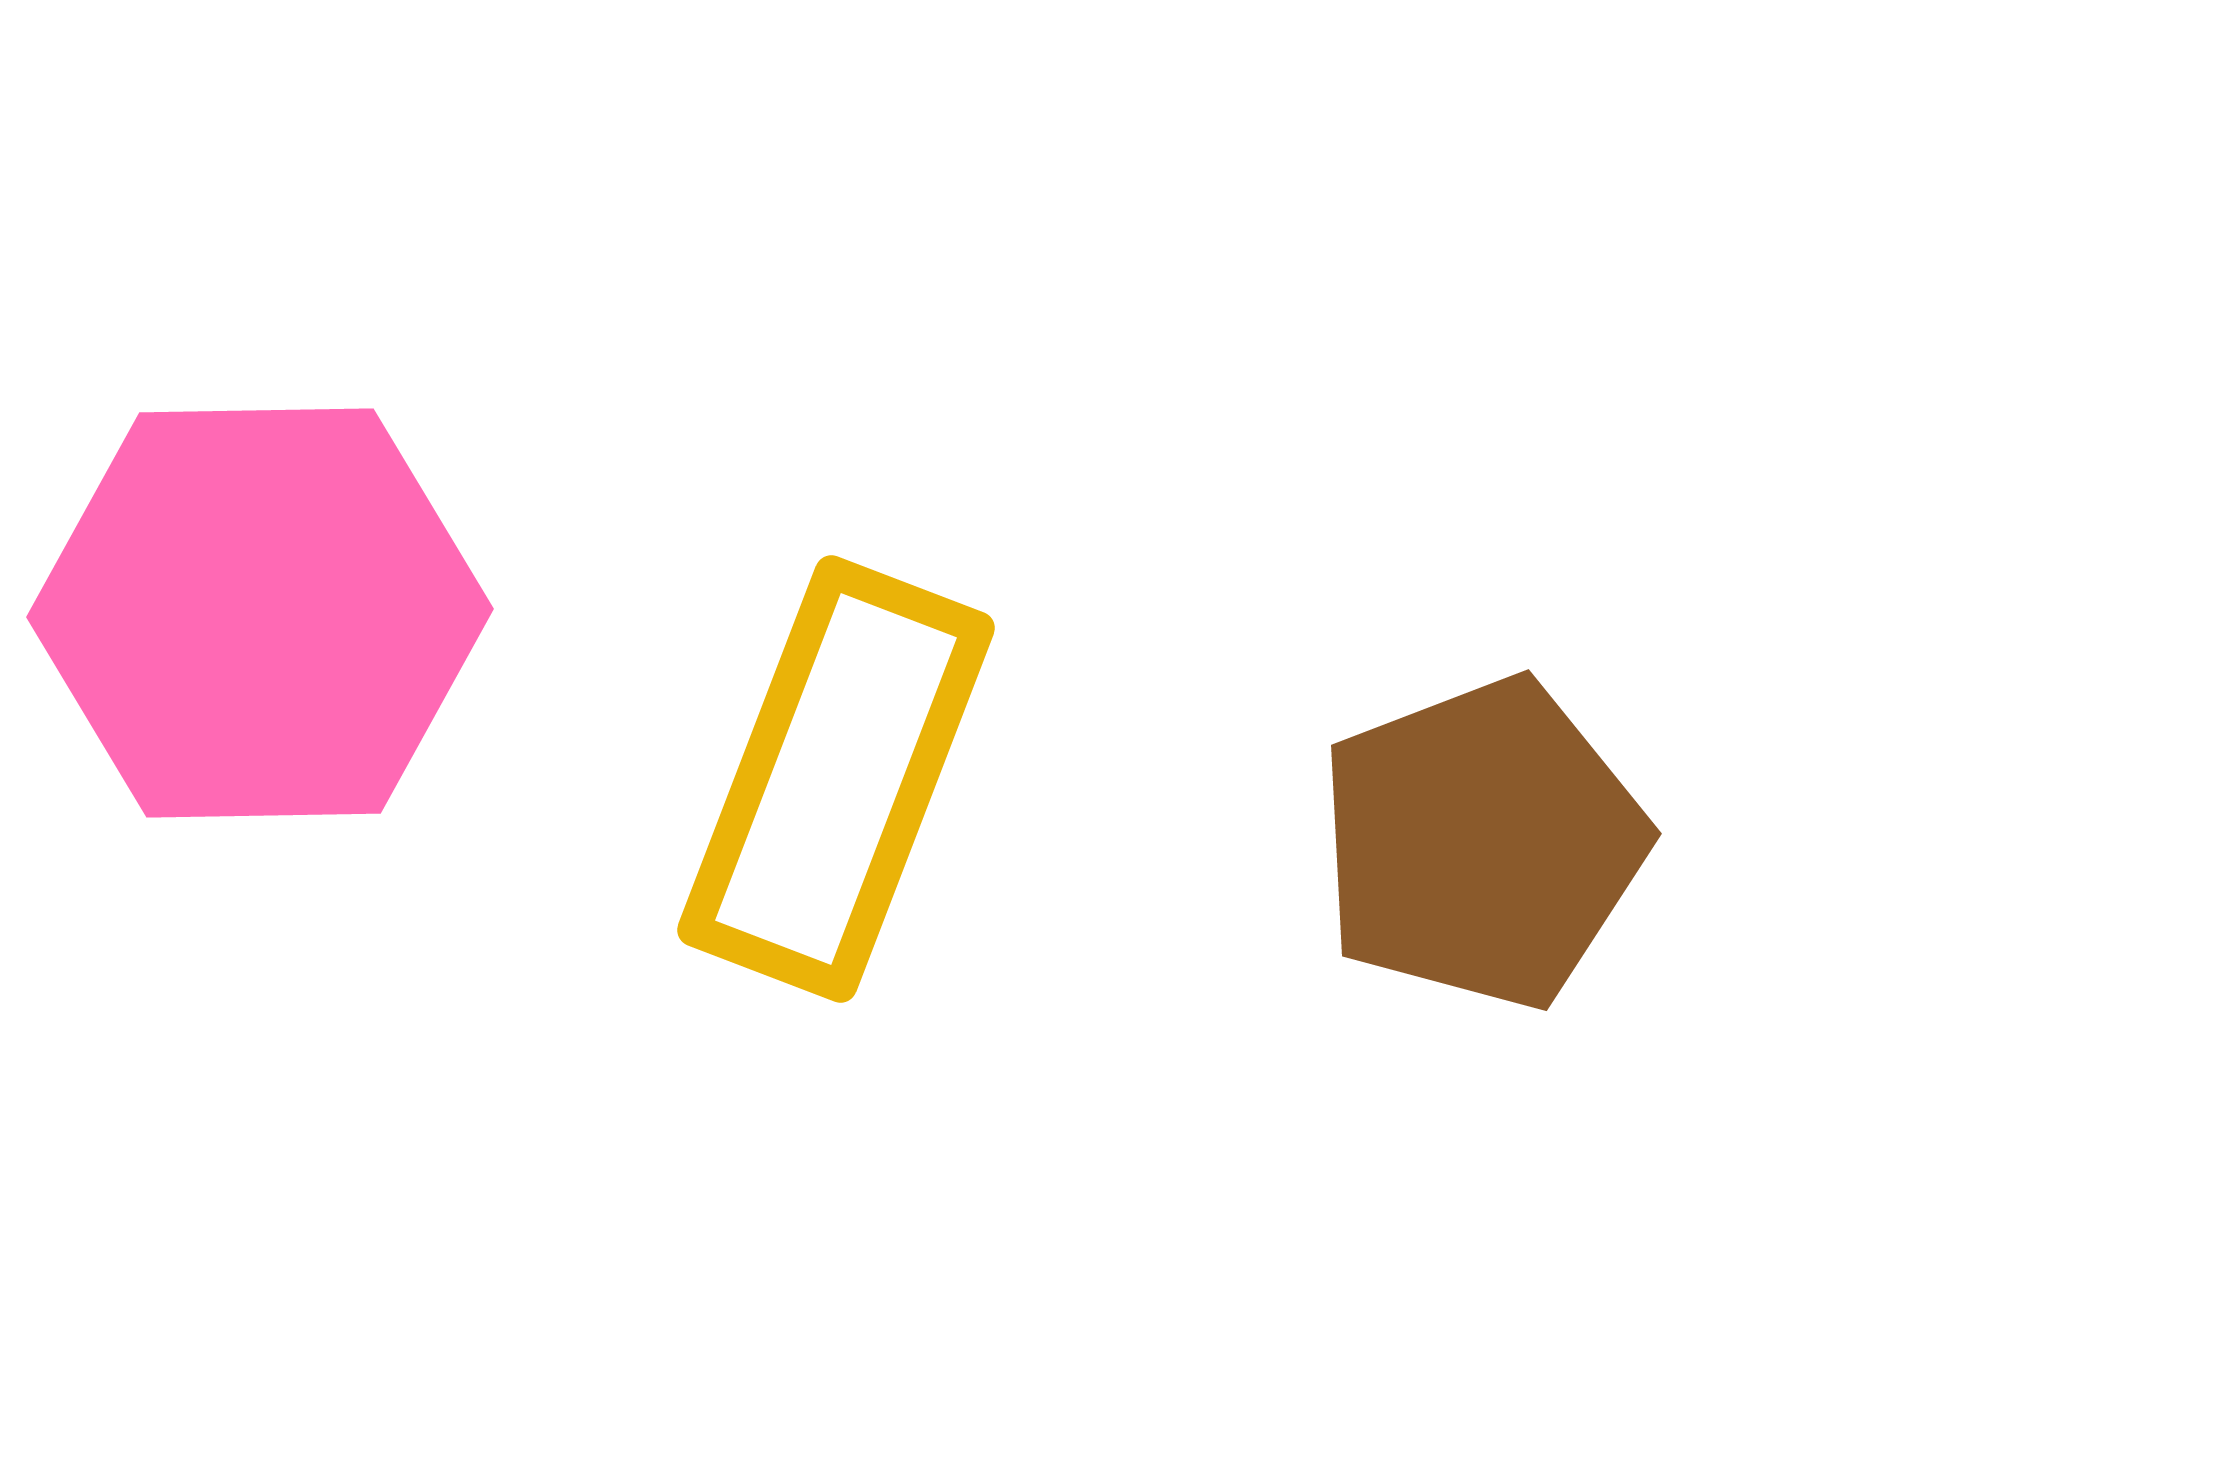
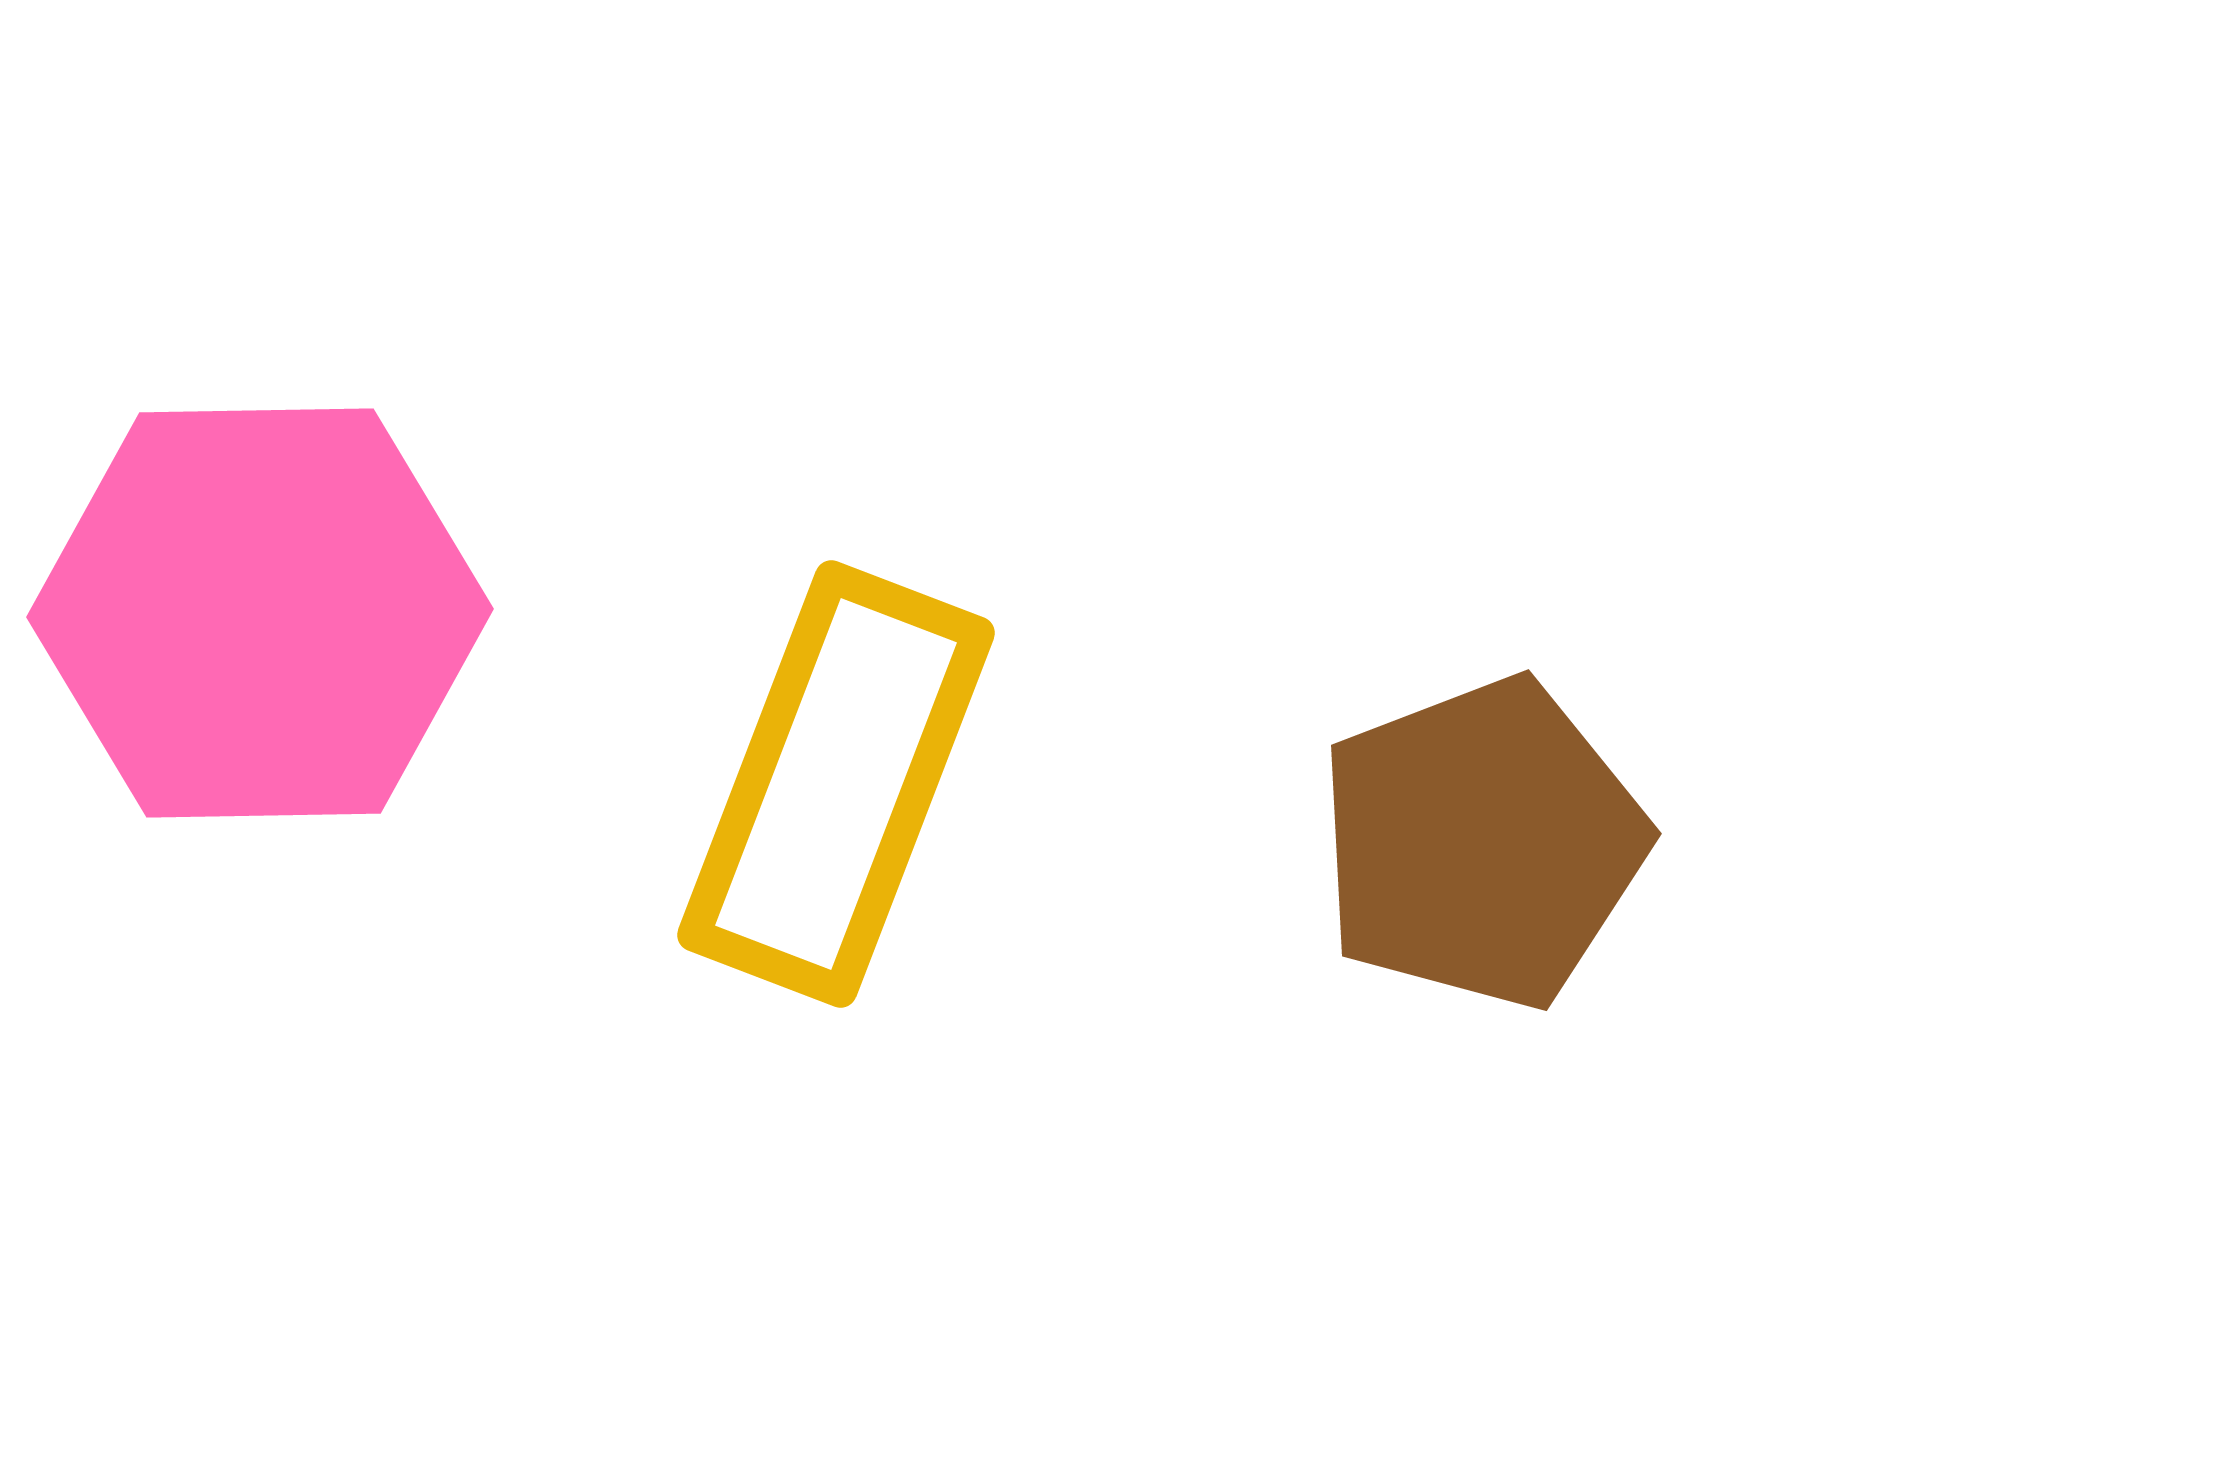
yellow rectangle: moved 5 px down
